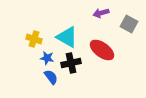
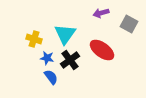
cyan triangle: moved 2 px left, 3 px up; rotated 35 degrees clockwise
black cross: moved 1 px left, 3 px up; rotated 24 degrees counterclockwise
